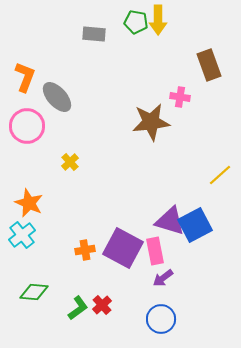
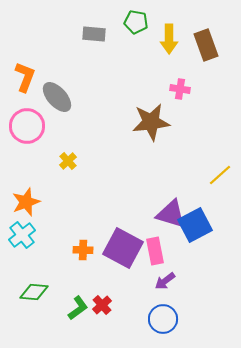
yellow arrow: moved 11 px right, 19 px down
brown rectangle: moved 3 px left, 20 px up
pink cross: moved 8 px up
yellow cross: moved 2 px left, 1 px up
orange star: moved 3 px left, 1 px up; rotated 28 degrees clockwise
purple triangle: moved 1 px right, 7 px up
orange cross: moved 2 px left; rotated 12 degrees clockwise
purple arrow: moved 2 px right, 3 px down
blue circle: moved 2 px right
